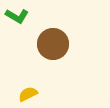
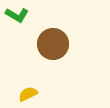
green L-shape: moved 1 px up
